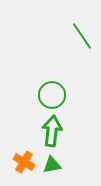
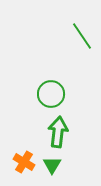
green circle: moved 1 px left, 1 px up
green arrow: moved 6 px right, 1 px down
green triangle: rotated 48 degrees counterclockwise
